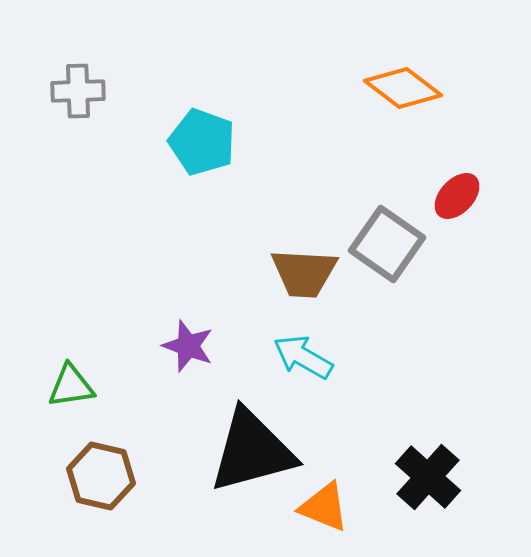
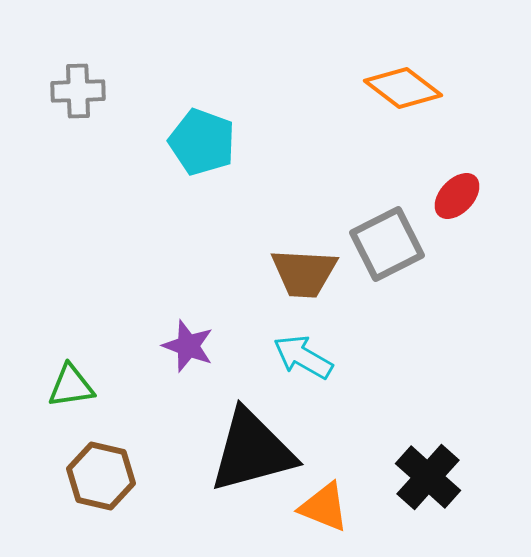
gray square: rotated 28 degrees clockwise
